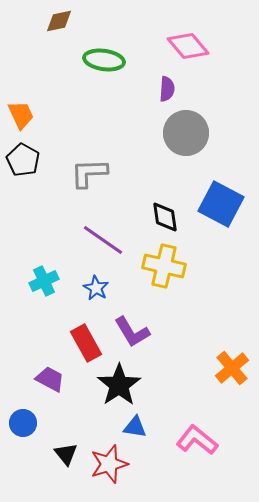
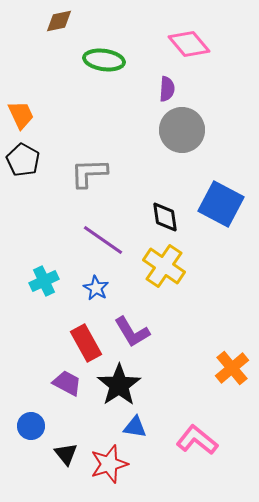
pink diamond: moved 1 px right, 2 px up
gray circle: moved 4 px left, 3 px up
yellow cross: rotated 21 degrees clockwise
purple trapezoid: moved 17 px right, 4 px down
blue circle: moved 8 px right, 3 px down
